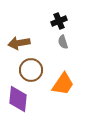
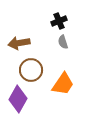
purple diamond: rotated 24 degrees clockwise
